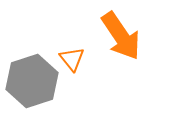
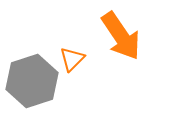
orange triangle: rotated 24 degrees clockwise
